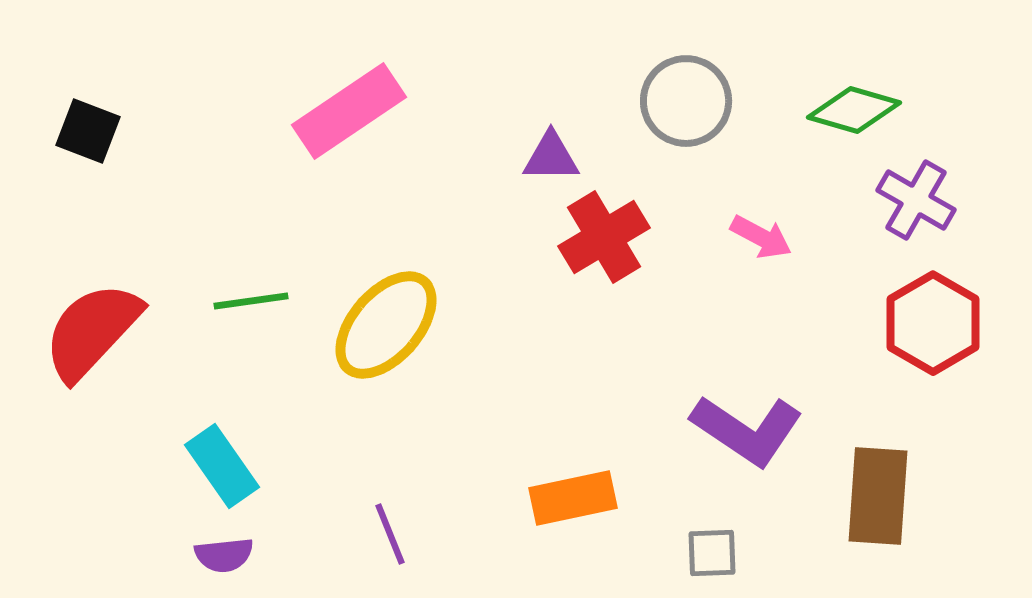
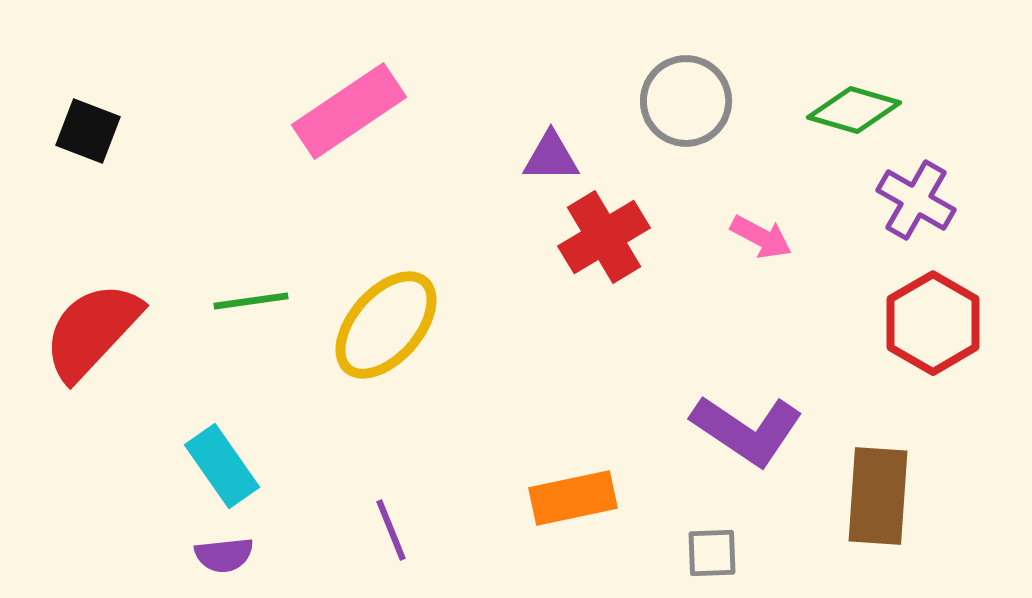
purple line: moved 1 px right, 4 px up
